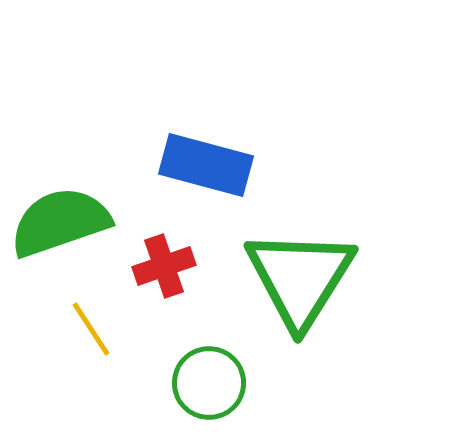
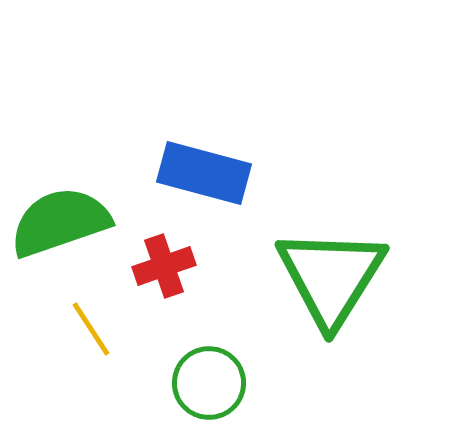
blue rectangle: moved 2 px left, 8 px down
green triangle: moved 31 px right, 1 px up
